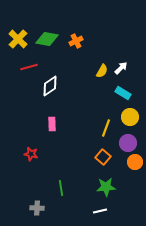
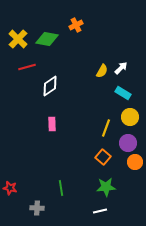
orange cross: moved 16 px up
red line: moved 2 px left
red star: moved 21 px left, 34 px down
